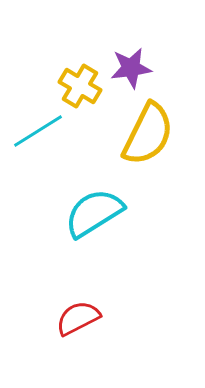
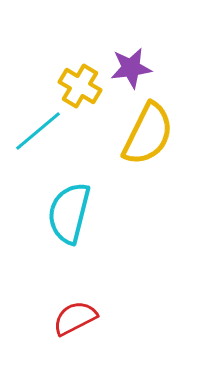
cyan line: rotated 8 degrees counterclockwise
cyan semicircle: moved 25 px left; rotated 44 degrees counterclockwise
red semicircle: moved 3 px left
